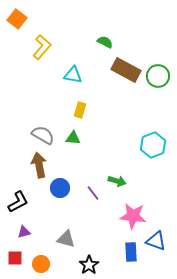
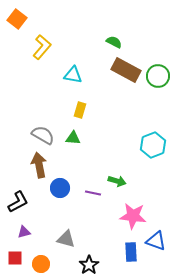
green semicircle: moved 9 px right
purple line: rotated 42 degrees counterclockwise
